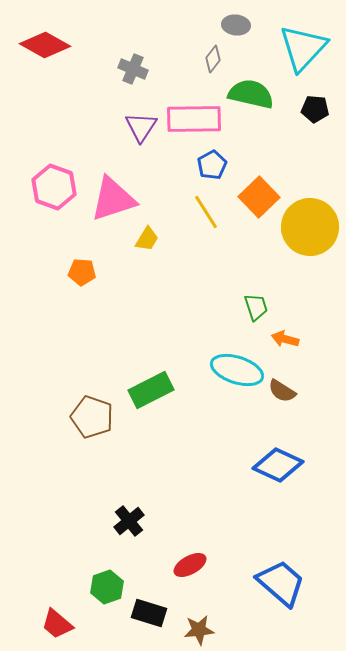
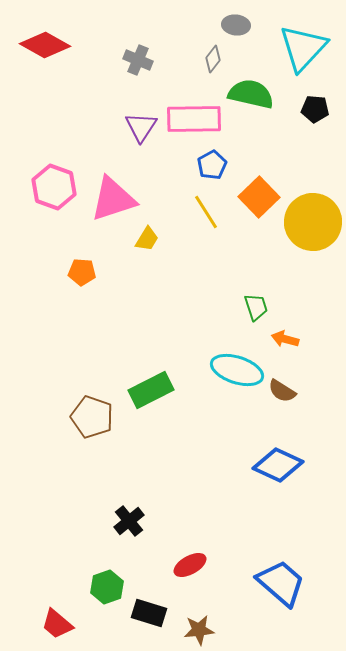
gray cross: moved 5 px right, 9 px up
yellow circle: moved 3 px right, 5 px up
